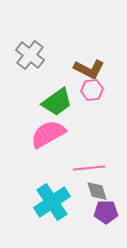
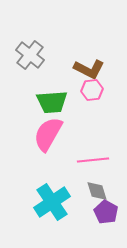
green trapezoid: moved 5 px left; rotated 32 degrees clockwise
pink semicircle: rotated 30 degrees counterclockwise
pink line: moved 4 px right, 8 px up
purple pentagon: rotated 30 degrees clockwise
